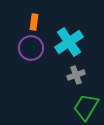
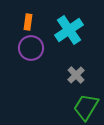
orange rectangle: moved 6 px left
cyan cross: moved 12 px up
gray cross: rotated 24 degrees counterclockwise
